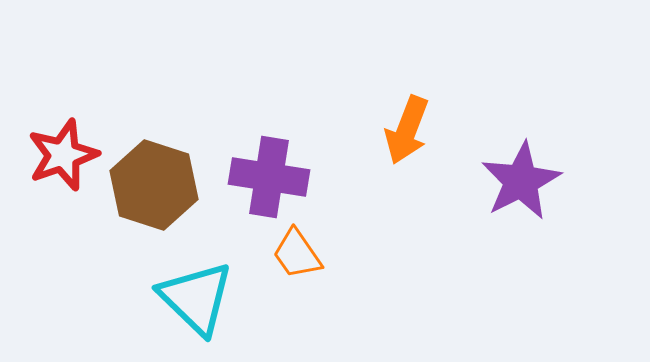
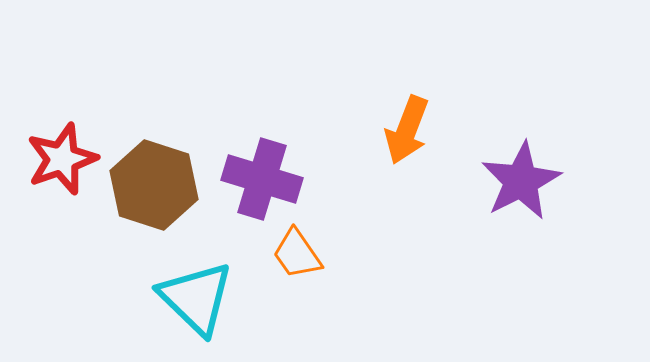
red star: moved 1 px left, 4 px down
purple cross: moved 7 px left, 2 px down; rotated 8 degrees clockwise
